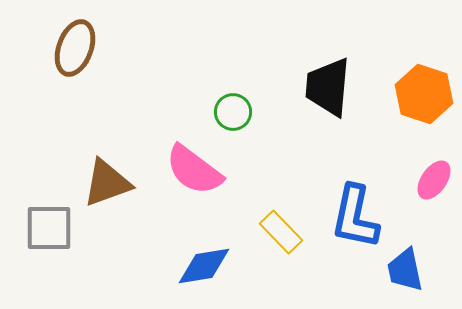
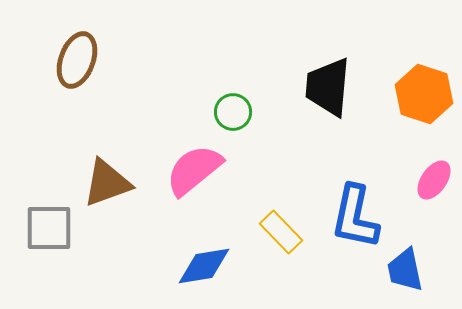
brown ellipse: moved 2 px right, 12 px down
pink semicircle: rotated 104 degrees clockwise
